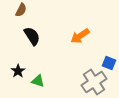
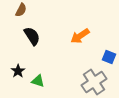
blue square: moved 6 px up
